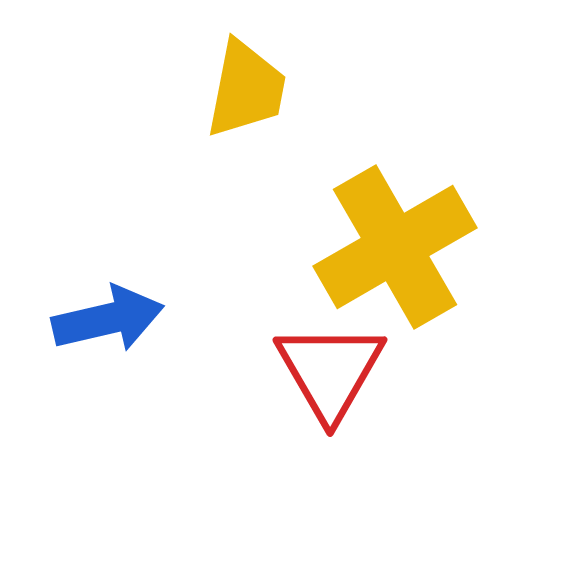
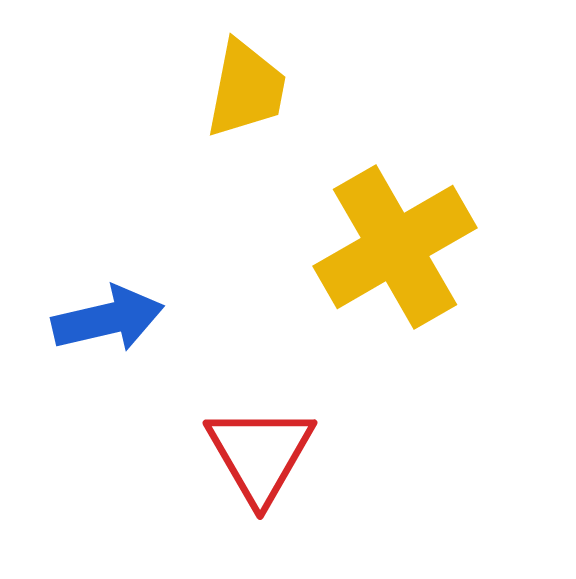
red triangle: moved 70 px left, 83 px down
